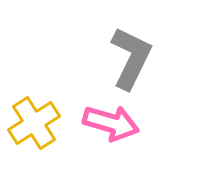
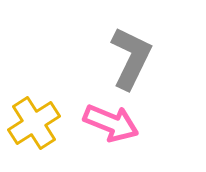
pink arrow: rotated 6 degrees clockwise
